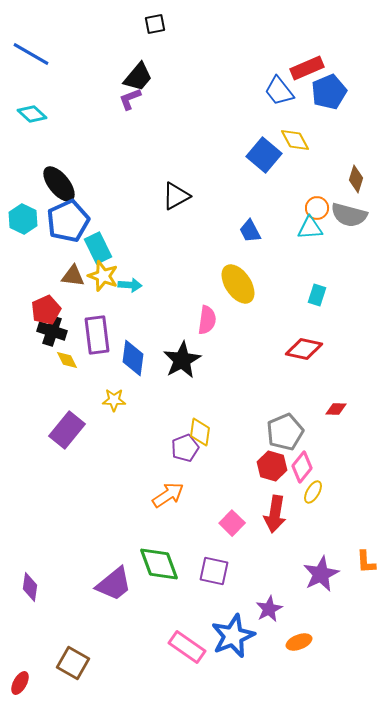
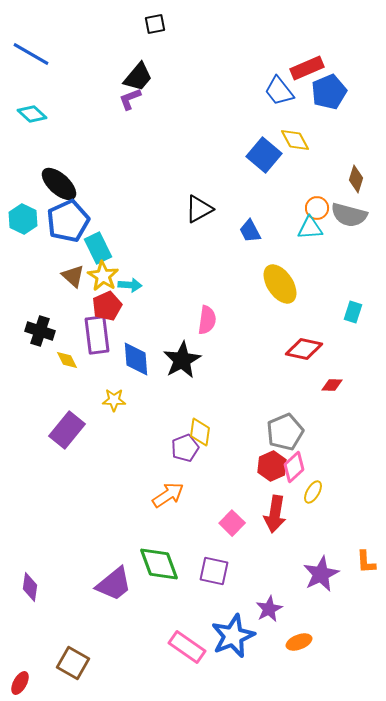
black ellipse at (59, 184): rotated 9 degrees counterclockwise
black triangle at (176, 196): moved 23 px right, 13 px down
brown triangle at (73, 276): rotated 35 degrees clockwise
yellow star at (103, 276): rotated 12 degrees clockwise
yellow ellipse at (238, 284): moved 42 px right
cyan rectangle at (317, 295): moved 36 px right, 17 px down
red pentagon at (46, 310): moved 61 px right, 4 px up
black cross at (52, 331): moved 12 px left
blue diamond at (133, 358): moved 3 px right, 1 px down; rotated 12 degrees counterclockwise
red diamond at (336, 409): moved 4 px left, 24 px up
red hexagon at (272, 466): rotated 20 degrees clockwise
pink diamond at (302, 467): moved 8 px left; rotated 8 degrees clockwise
